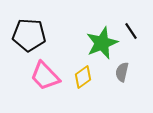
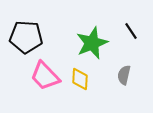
black pentagon: moved 3 px left, 2 px down
green star: moved 10 px left
gray semicircle: moved 2 px right, 3 px down
yellow diamond: moved 3 px left, 2 px down; rotated 50 degrees counterclockwise
